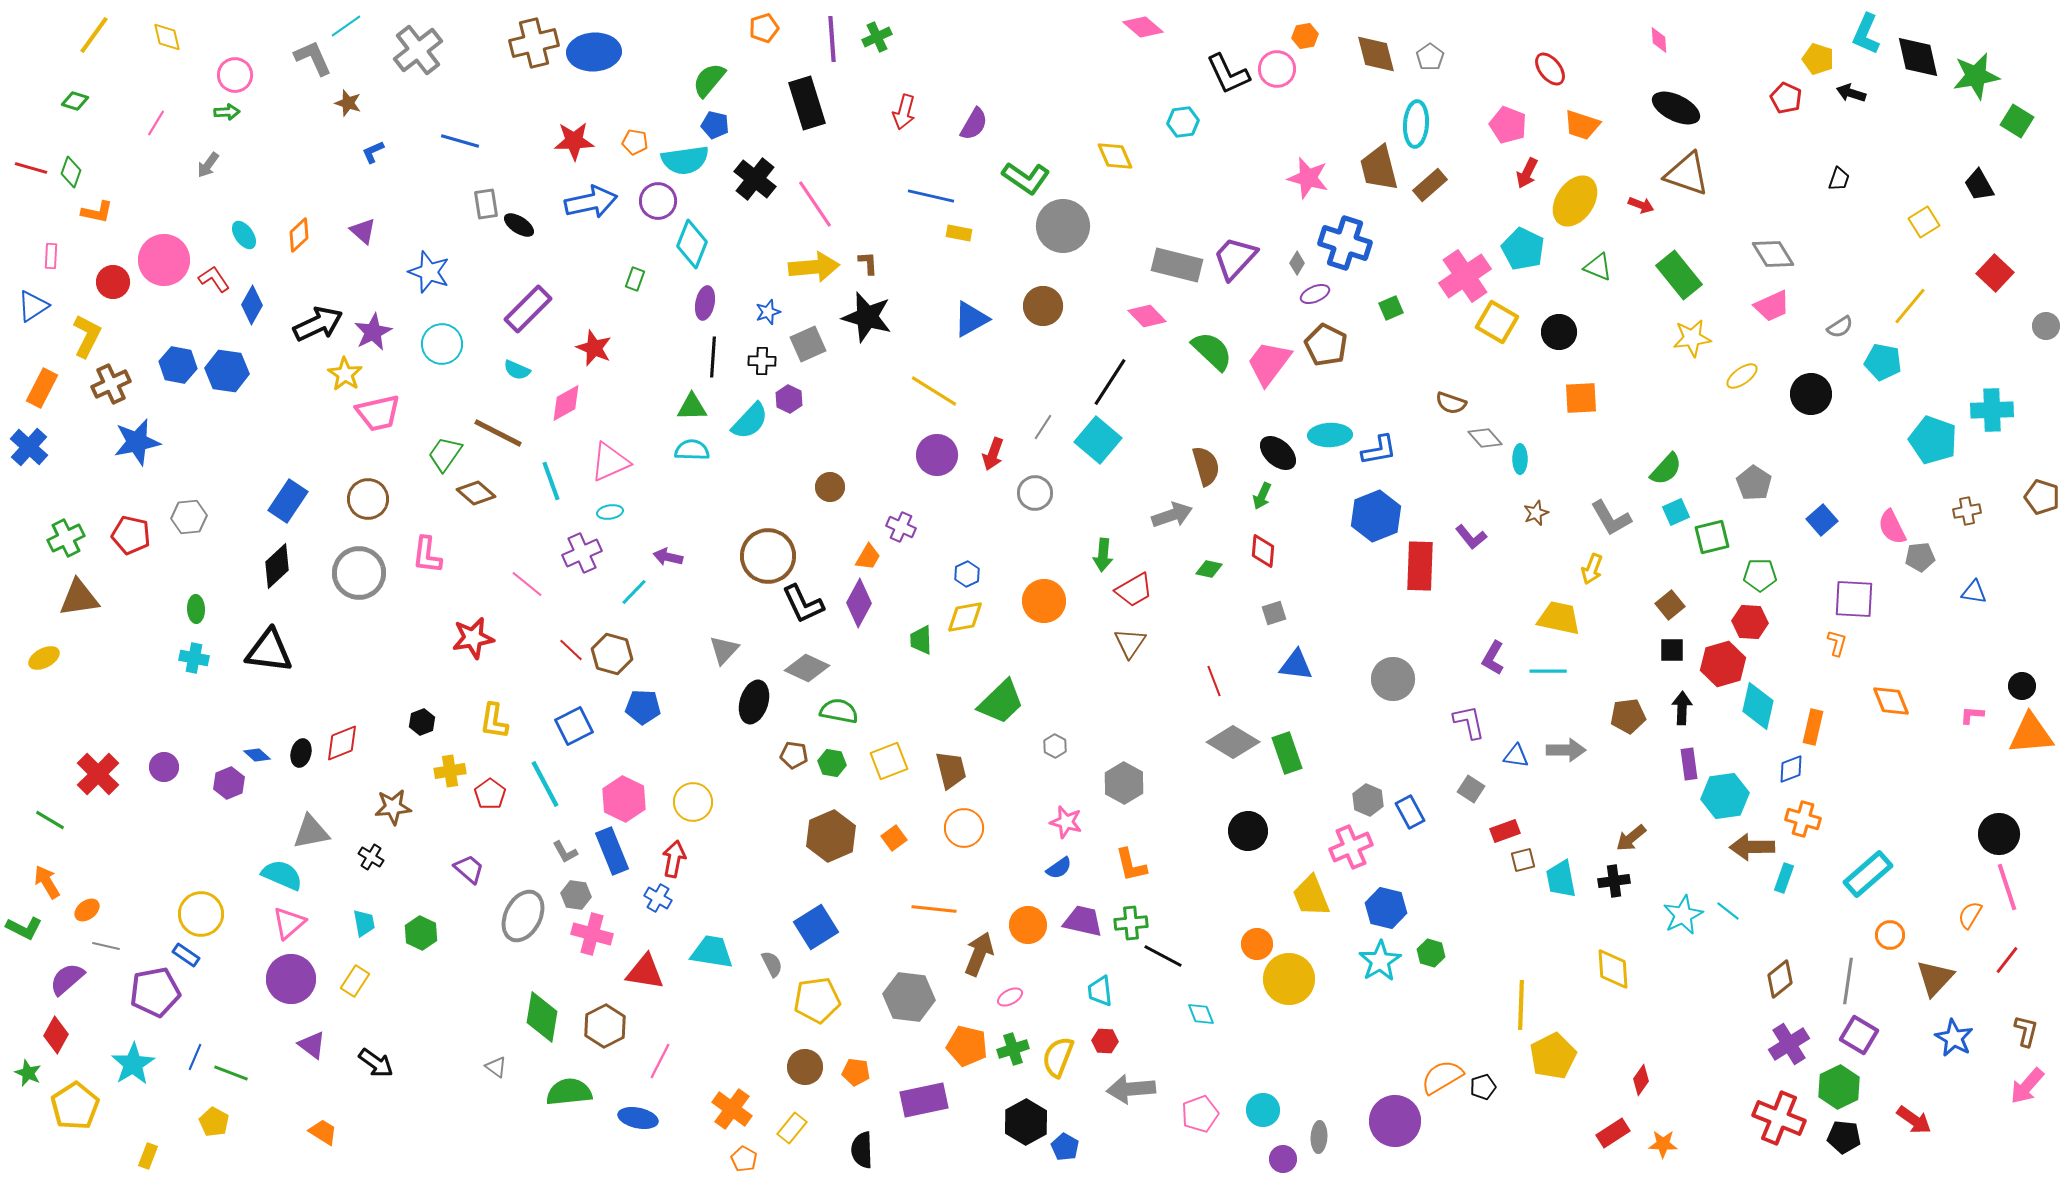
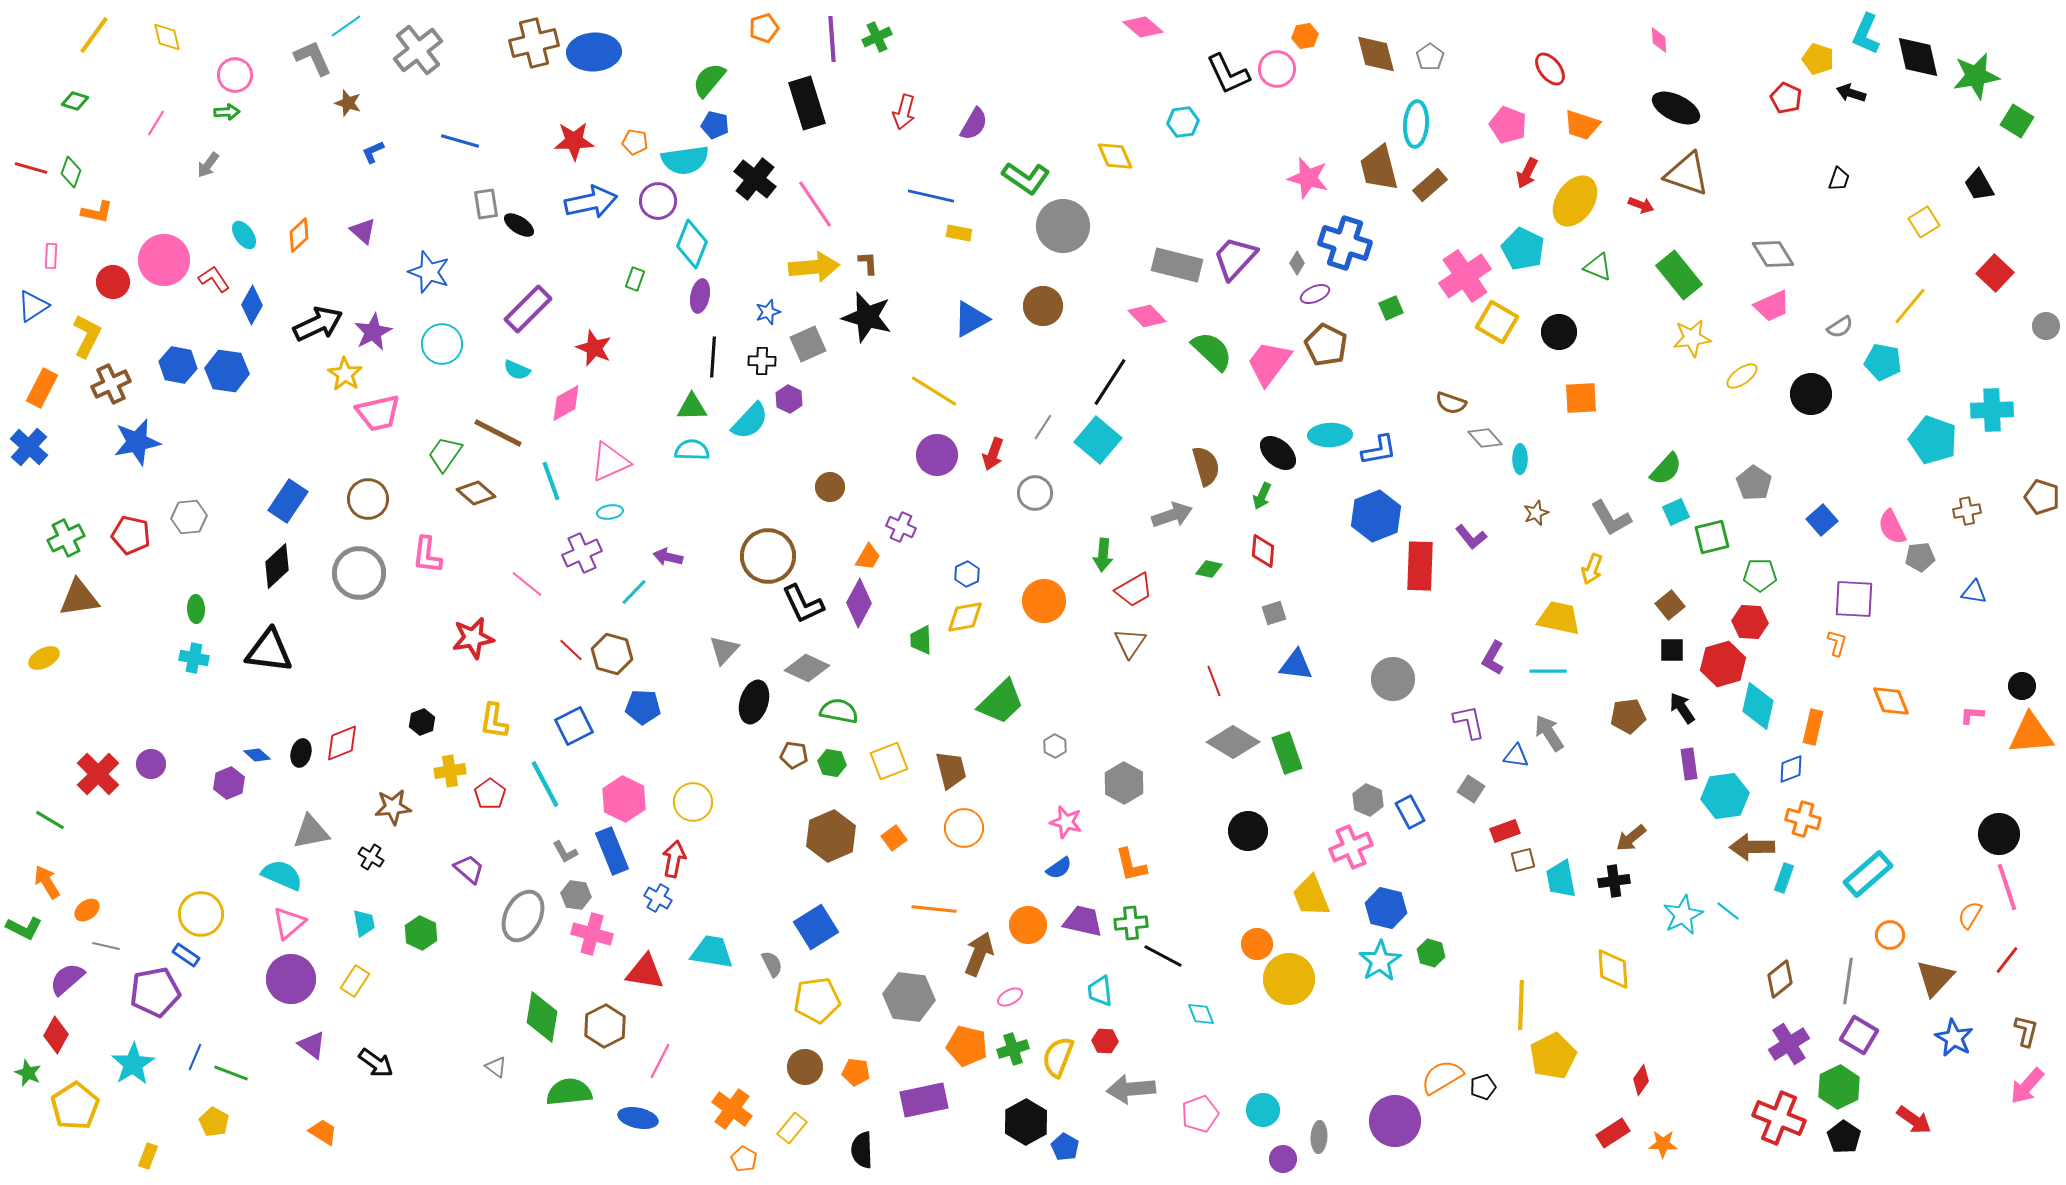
purple ellipse at (705, 303): moved 5 px left, 7 px up
black arrow at (1682, 708): rotated 36 degrees counterclockwise
gray arrow at (1566, 750): moved 17 px left, 17 px up; rotated 123 degrees counterclockwise
purple circle at (164, 767): moved 13 px left, 3 px up
black pentagon at (1844, 1137): rotated 28 degrees clockwise
